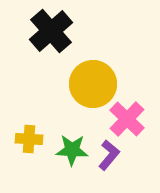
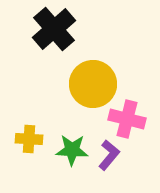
black cross: moved 3 px right, 2 px up
pink cross: rotated 30 degrees counterclockwise
